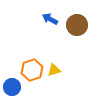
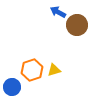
blue arrow: moved 8 px right, 7 px up
